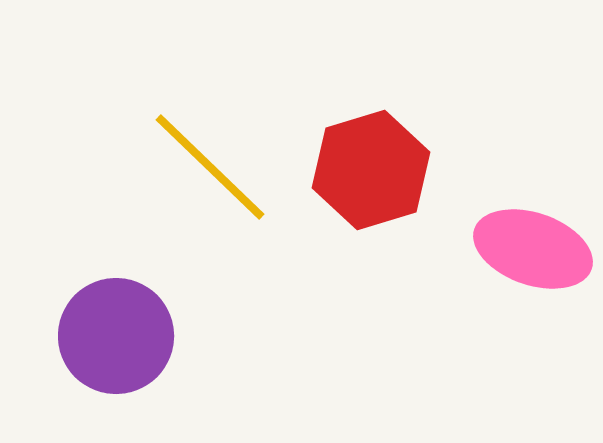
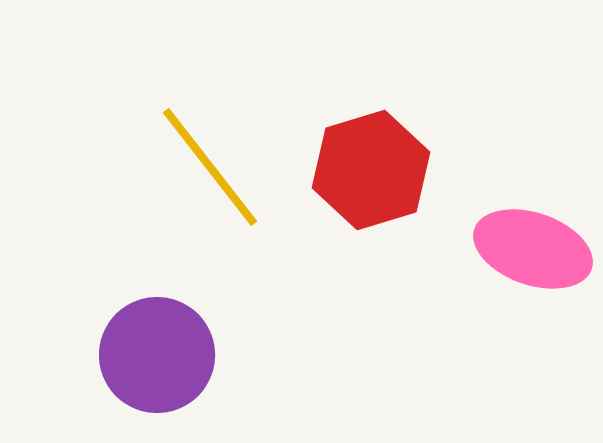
yellow line: rotated 8 degrees clockwise
purple circle: moved 41 px right, 19 px down
